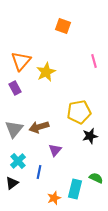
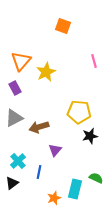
yellow pentagon: rotated 15 degrees clockwise
gray triangle: moved 11 px up; rotated 24 degrees clockwise
